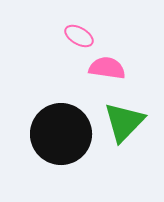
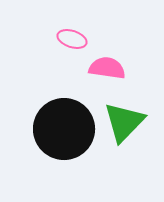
pink ellipse: moved 7 px left, 3 px down; rotated 12 degrees counterclockwise
black circle: moved 3 px right, 5 px up
